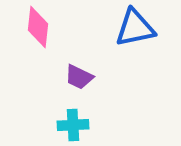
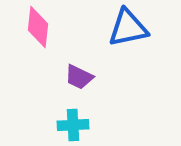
blue triangle: moved 7 px left
